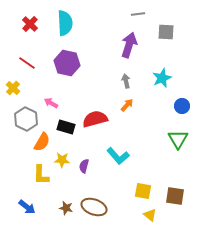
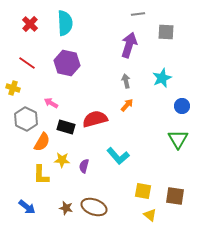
yellow cross: rotated 24 degrees counterclockwise
